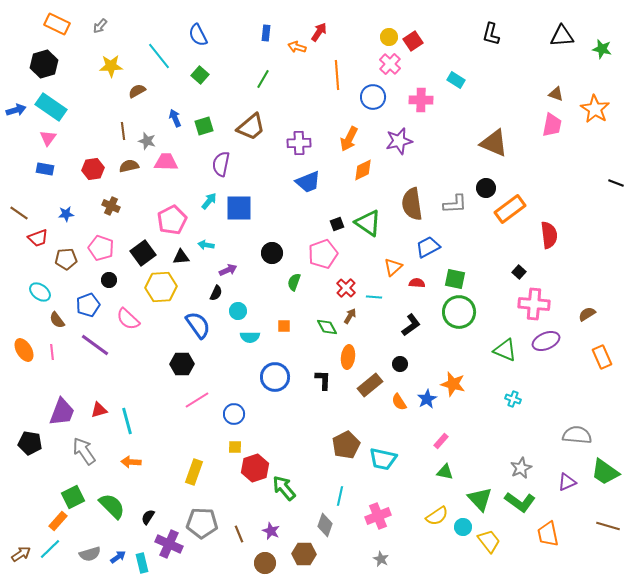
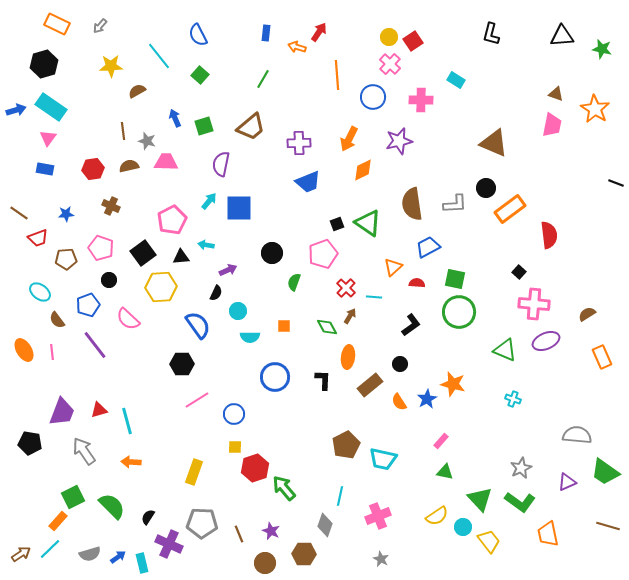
purple line at (95, 345): rotated 16 degrees clockwise
